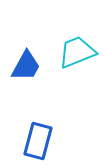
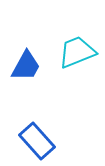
blue rectangle: moved 1 px left; rotated 57 degrees counterclockwise
